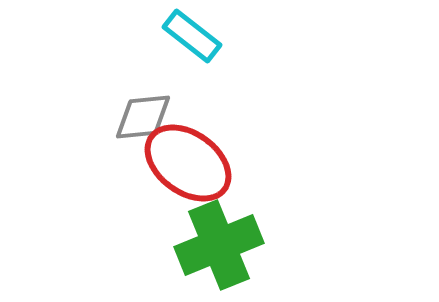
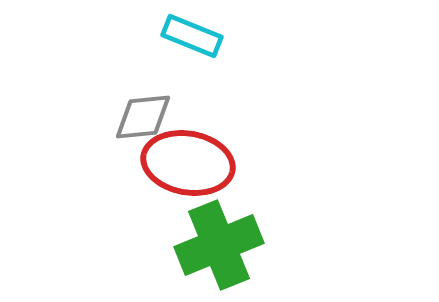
cyan rectangle: rotated 16 degrees counterclockwise
red ellipse: rotated 26 degrees counterclockwise
